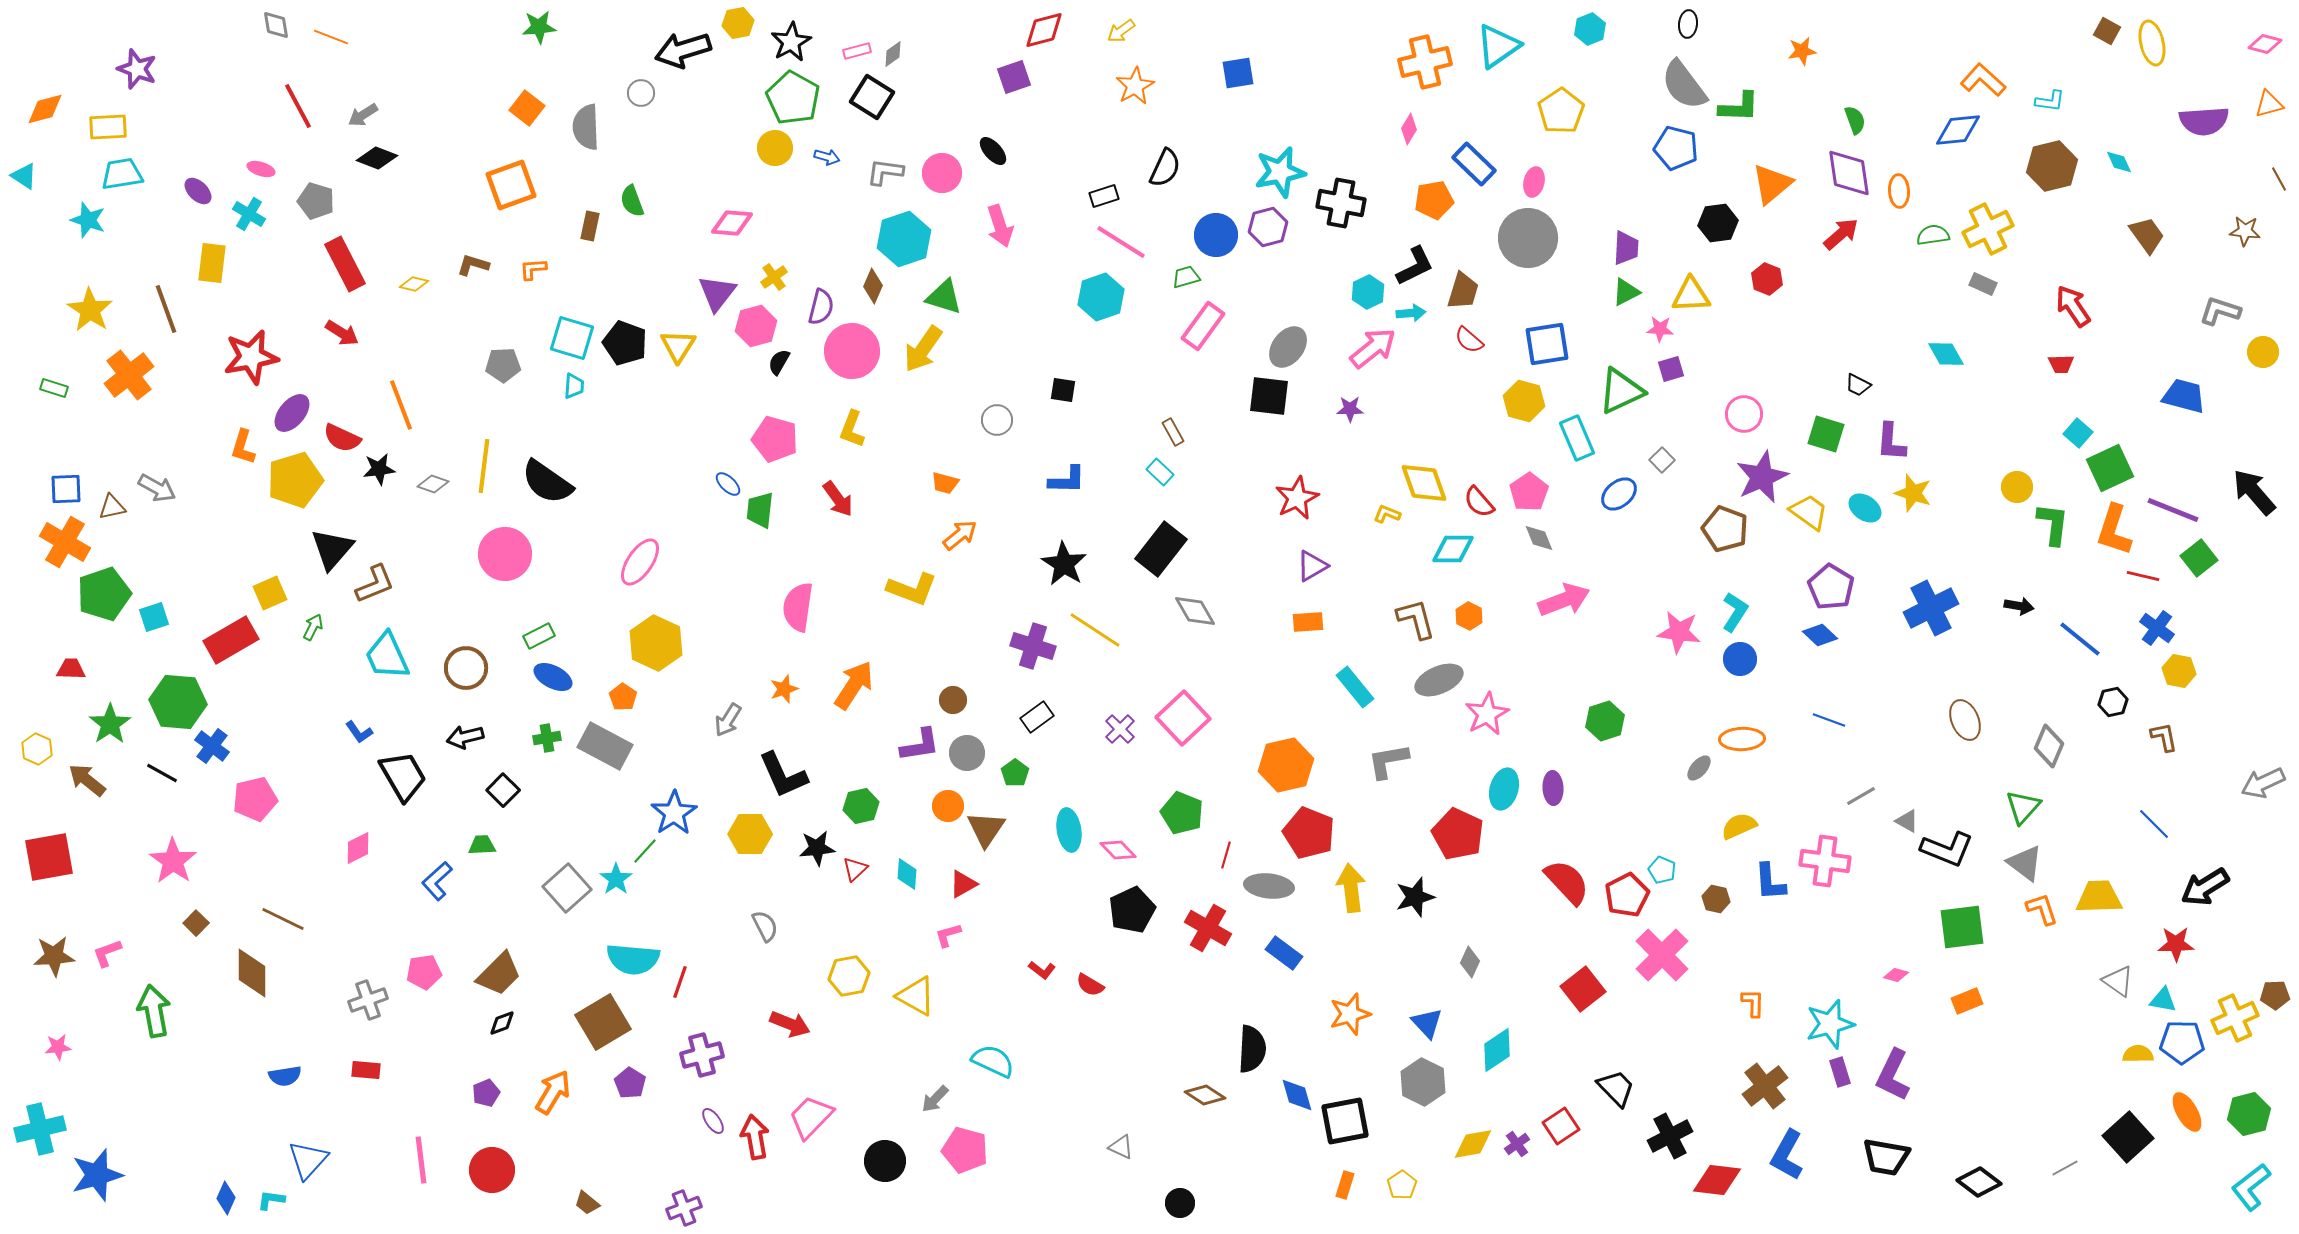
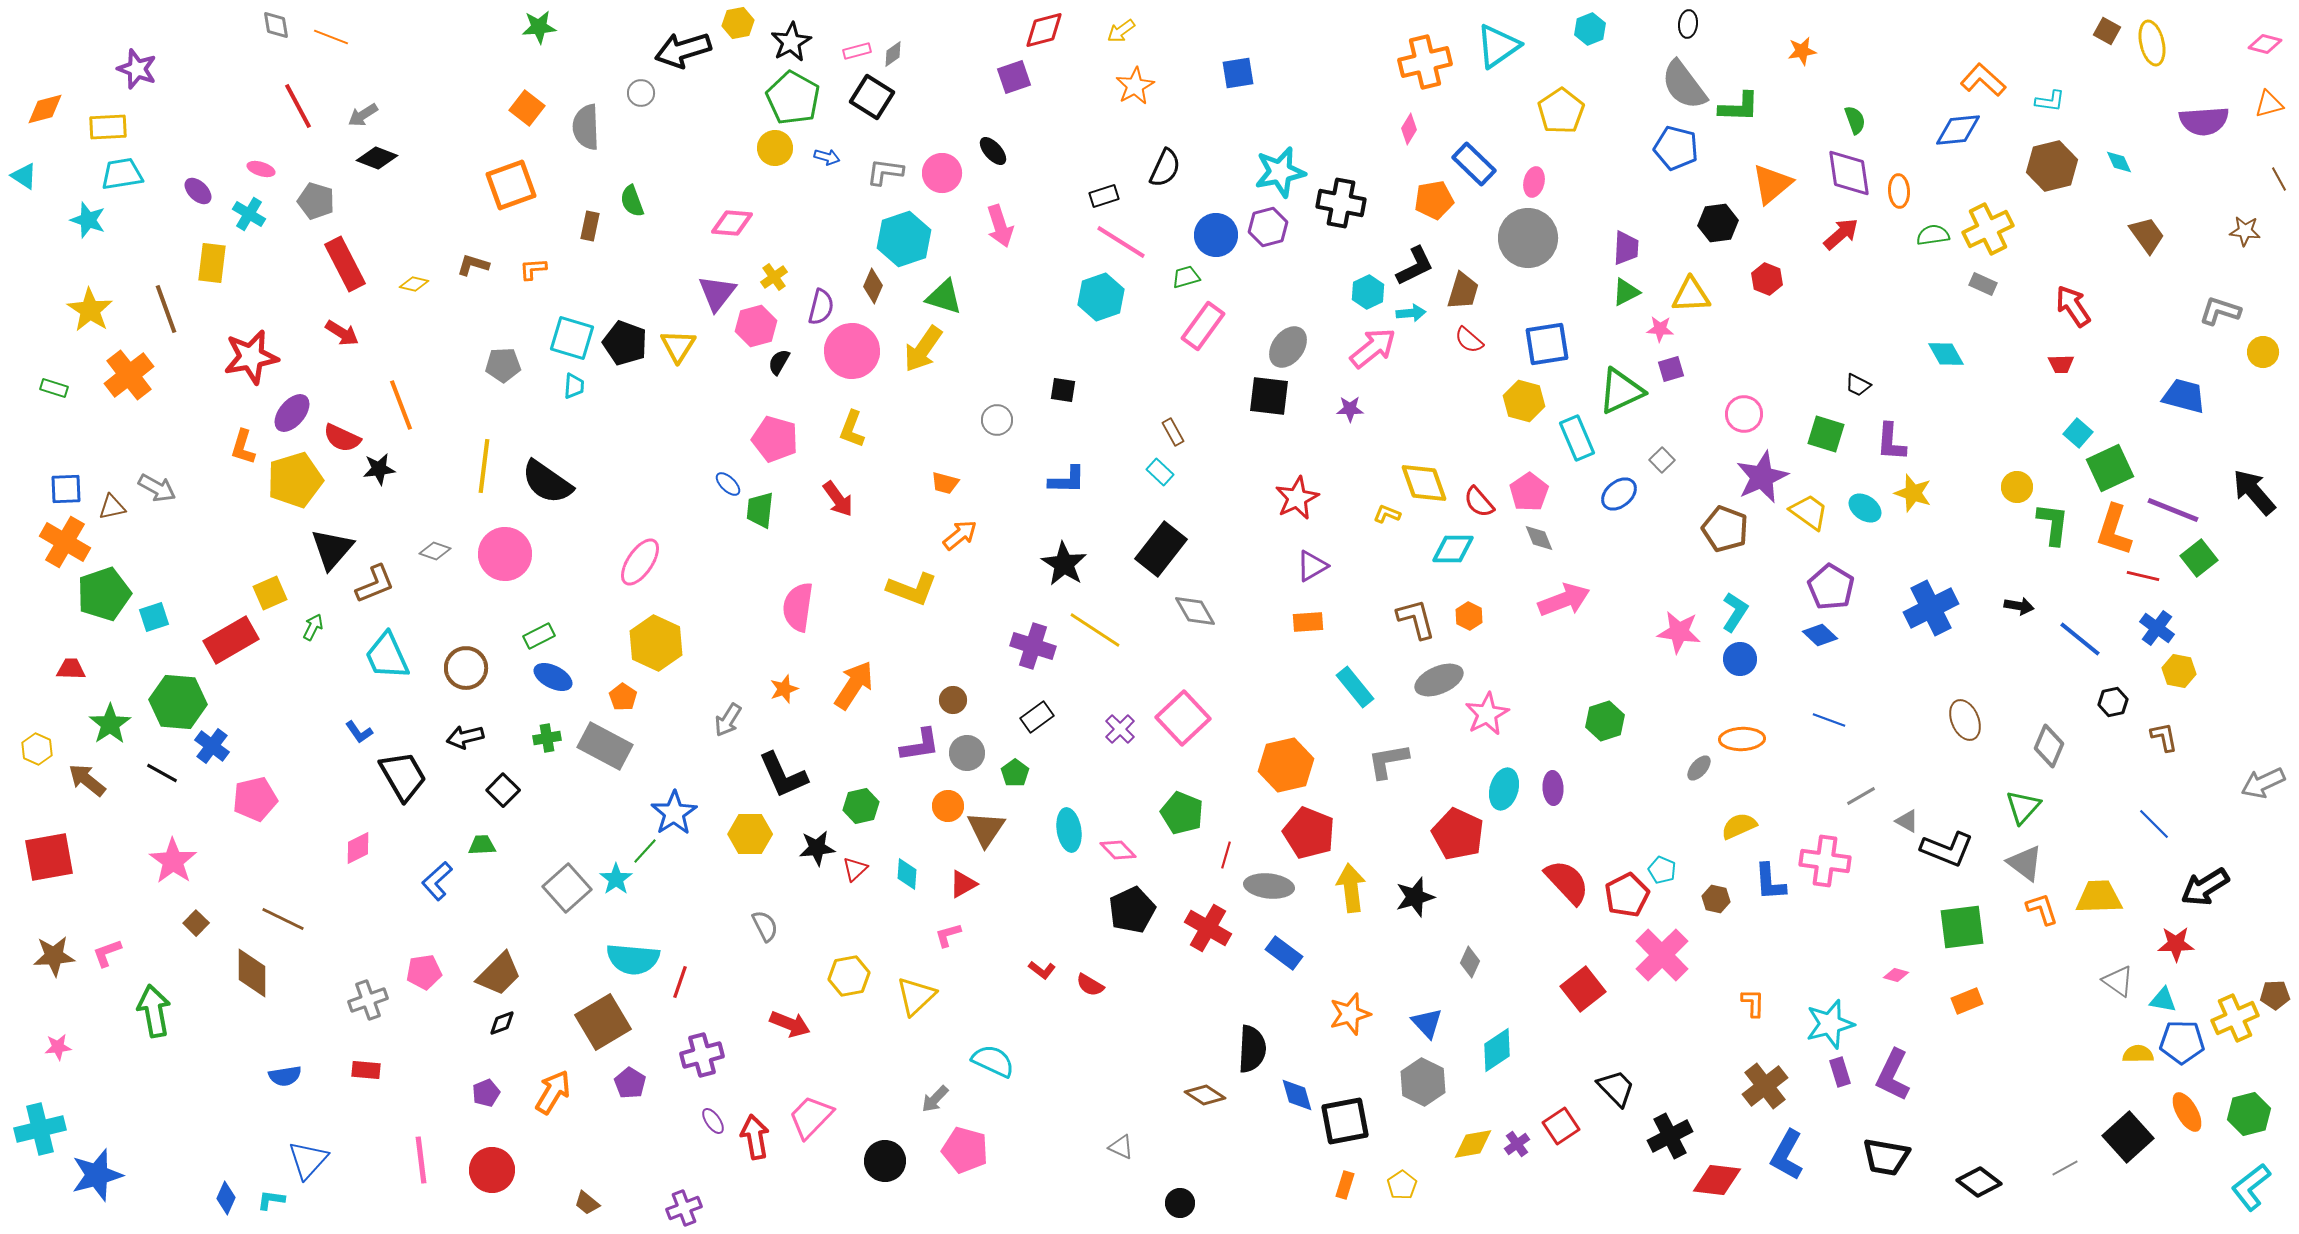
gray diamond at (433, 484): moved 2 px right, 67 px down
yellow triangle at (916, 996): rotated 48 degrees clockwise
